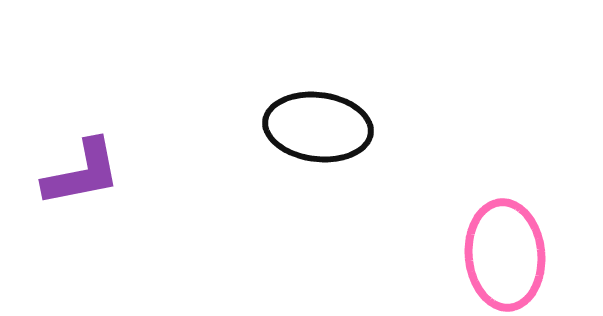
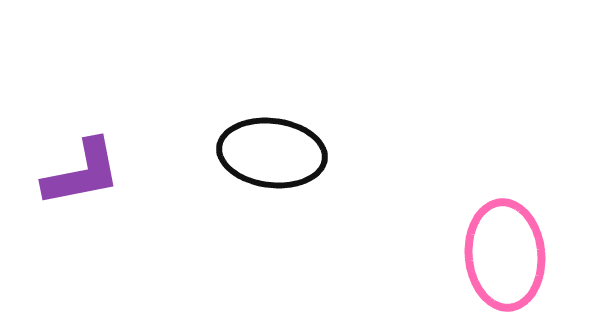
black ellipse: moved 46 px left, 26 px down
